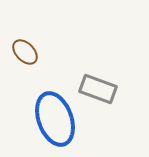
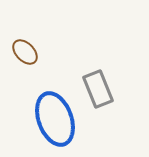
gray rectangle: rotated 48 degrees clockwise
